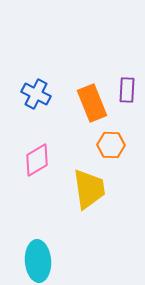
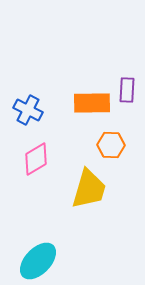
blue cross: moved 8 px left, 16 px down
orange rectangle: rotated 69 degrees counterclockwise
pink diamond: moved 1 px left, 1 px up
yellow trapezoid: rotated 24 degrees clockwise
cyan ellipse: rotated 48 degrees clockwise
